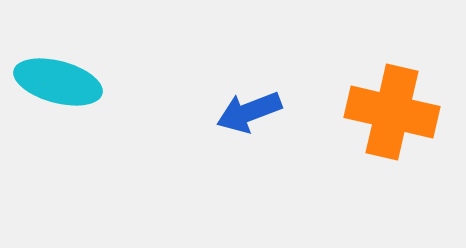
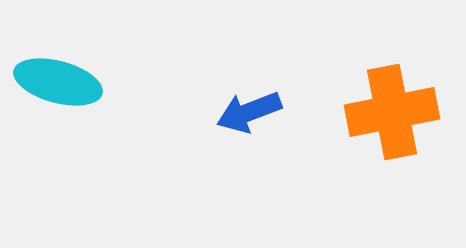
orange cross: rotated 24 degrees counterclockwise
